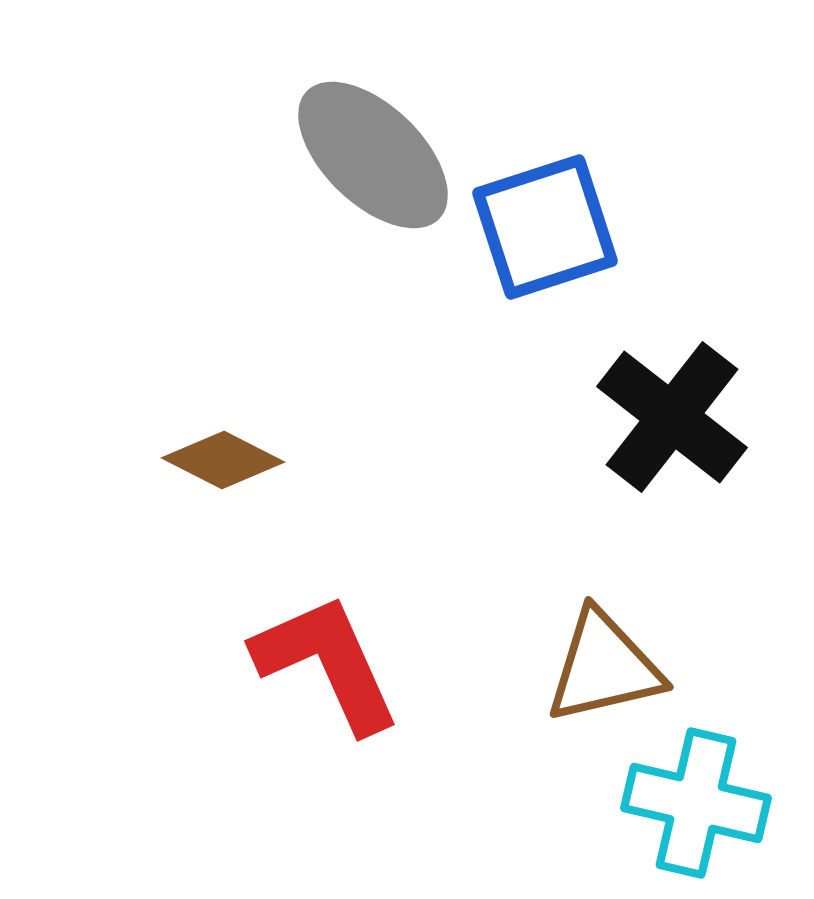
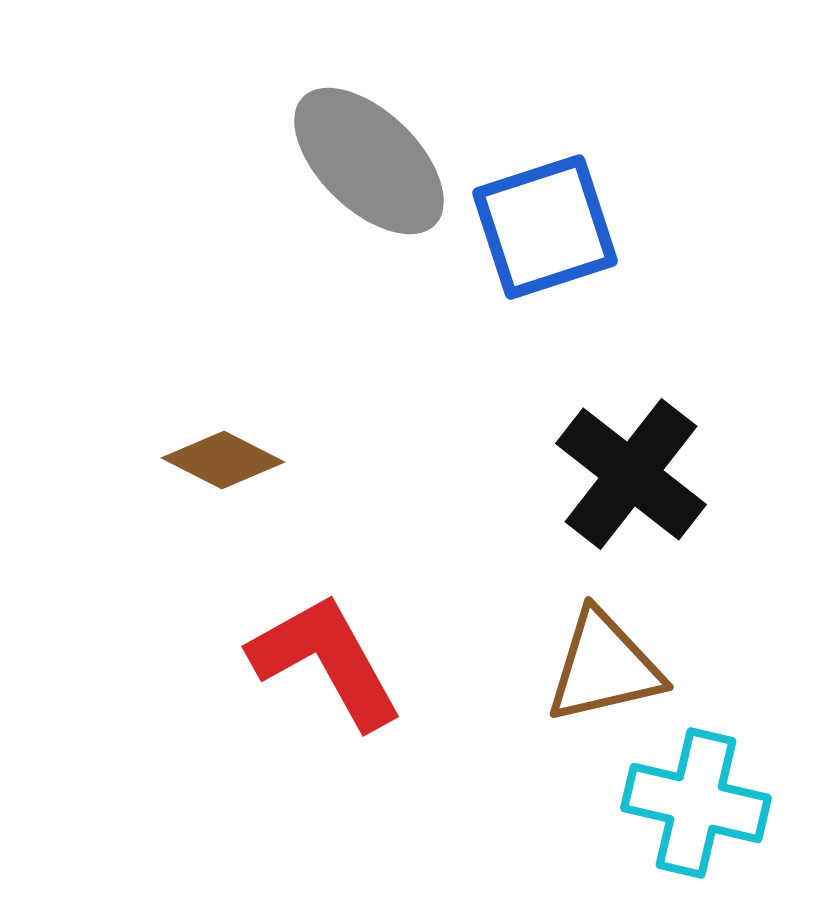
gray ellipse: moved 4 px left, 6 px down
black cross: moved 41 px left, 57 px down
red L-shape: moved 1 px left, 2 px up; rotated 5 degrees counterclockwise
